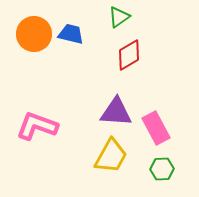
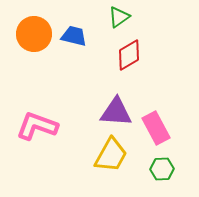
blue trapezoid: moved 3 px right, 2 px down
yellow trapezoid: moved 1 px up
